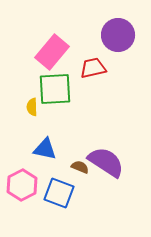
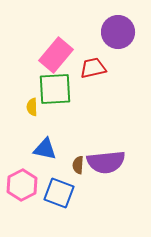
purple circle: moved 3 px up
pink rectangle: moved 4 px right, 3 px down
purple semicircle: rotated 141 degrees clockwise
brown semicircle: moved 2 px left, 2 px up; rotated 108 degrees counterclockwise
